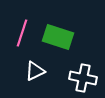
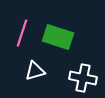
white triangle: rotated 10 degrees clockwise
